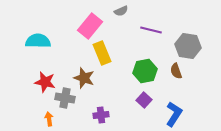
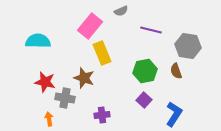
purple cross: moved 1 px right
